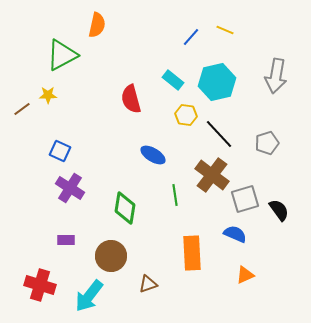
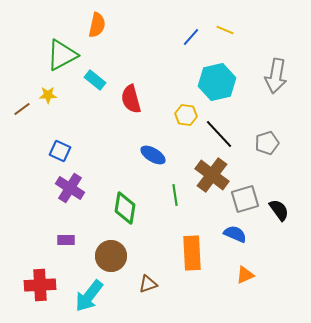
cyan rectangle: moved 78 px left
red cross: rotated 20 degrees counterclockwise
